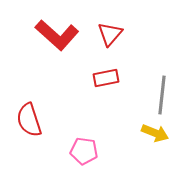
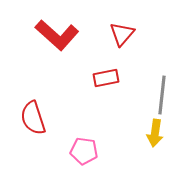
red triangle: moved 12 px right
red semicircle: moved 4 px right, 2 px up
yellow arrow: rotated 76 degrees clockwise
